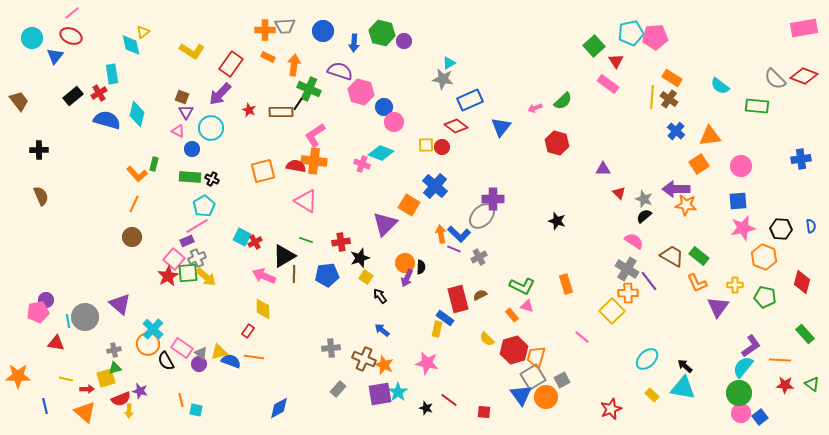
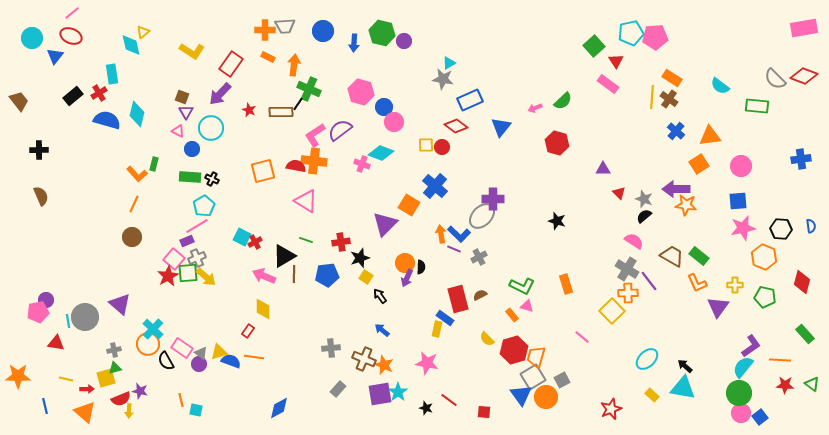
purple semicircle at (340, 71): moved 59 px down; rotated 55 degrees counterclockwise
